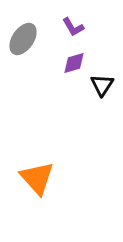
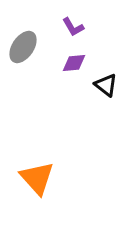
gray ellipse: moved 8 px down
purple diamond: rotated 10 degrees clockwise
black triangle: moved 4 px right; rotated 25 degrees counterclockwise
